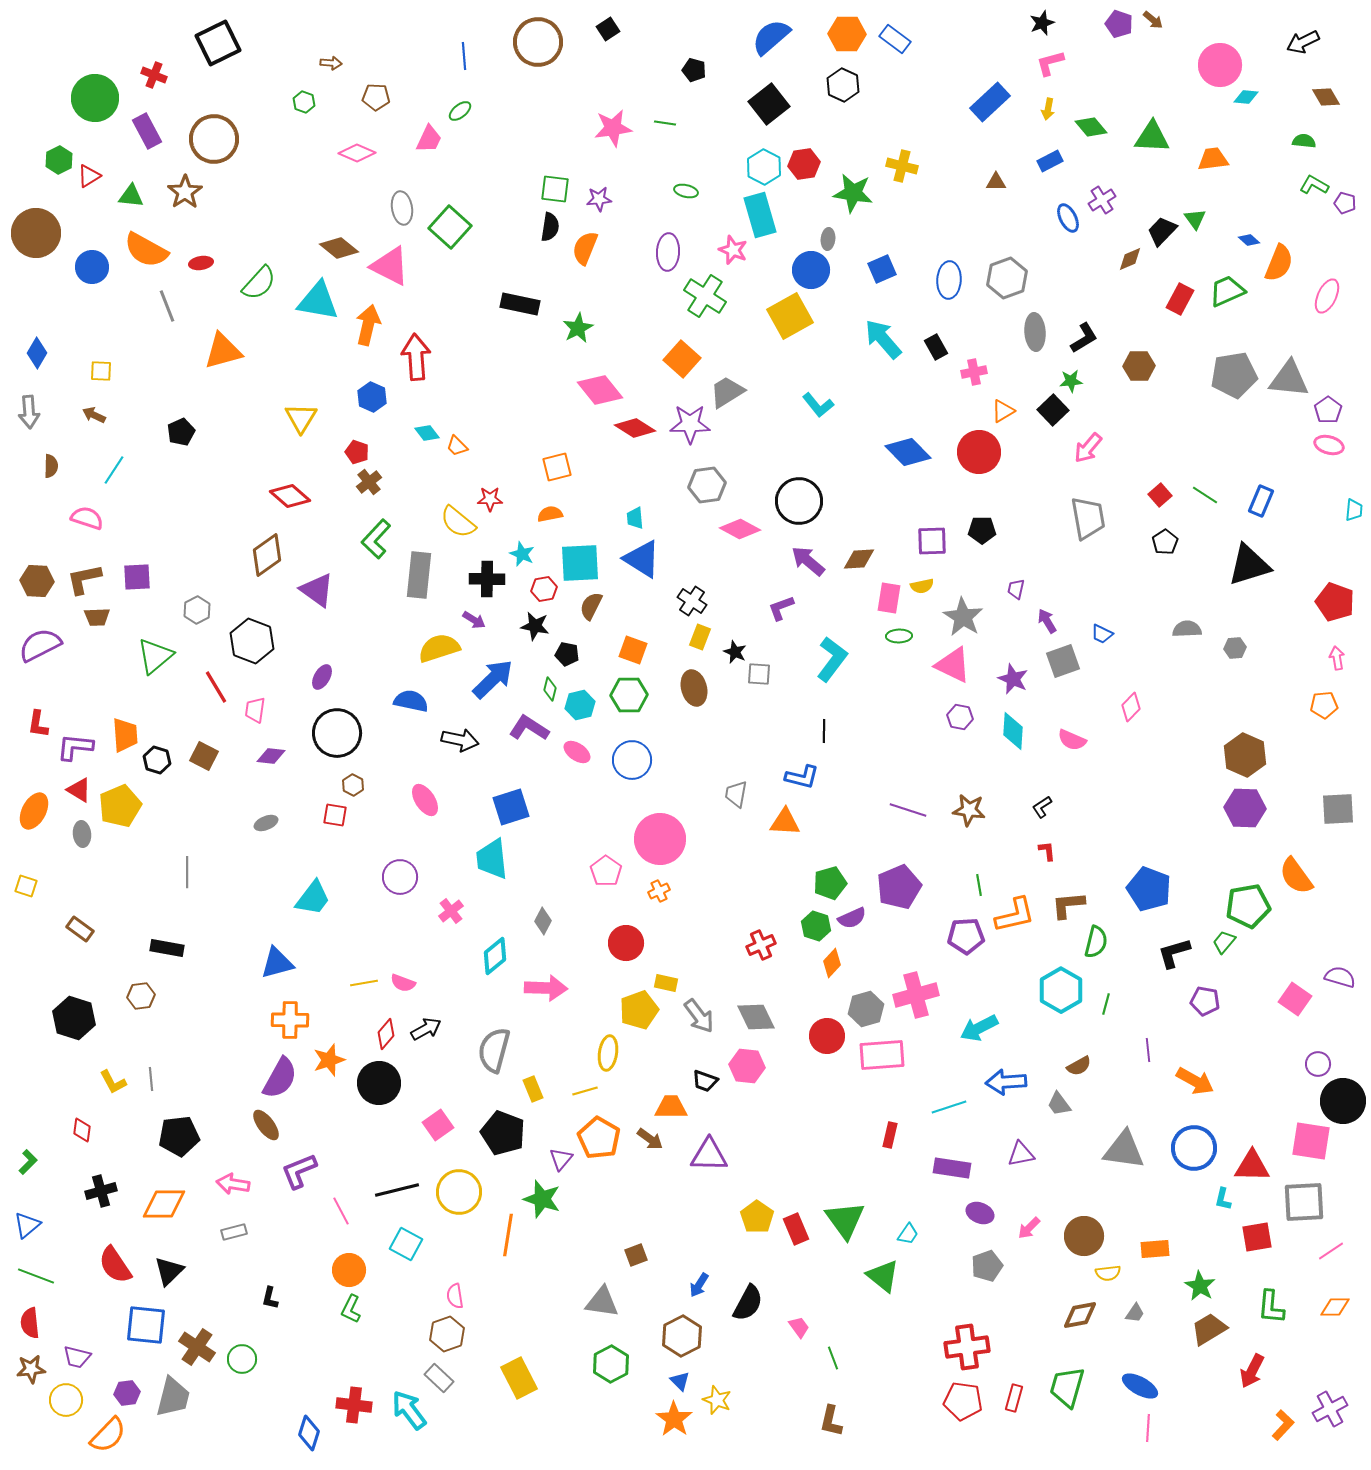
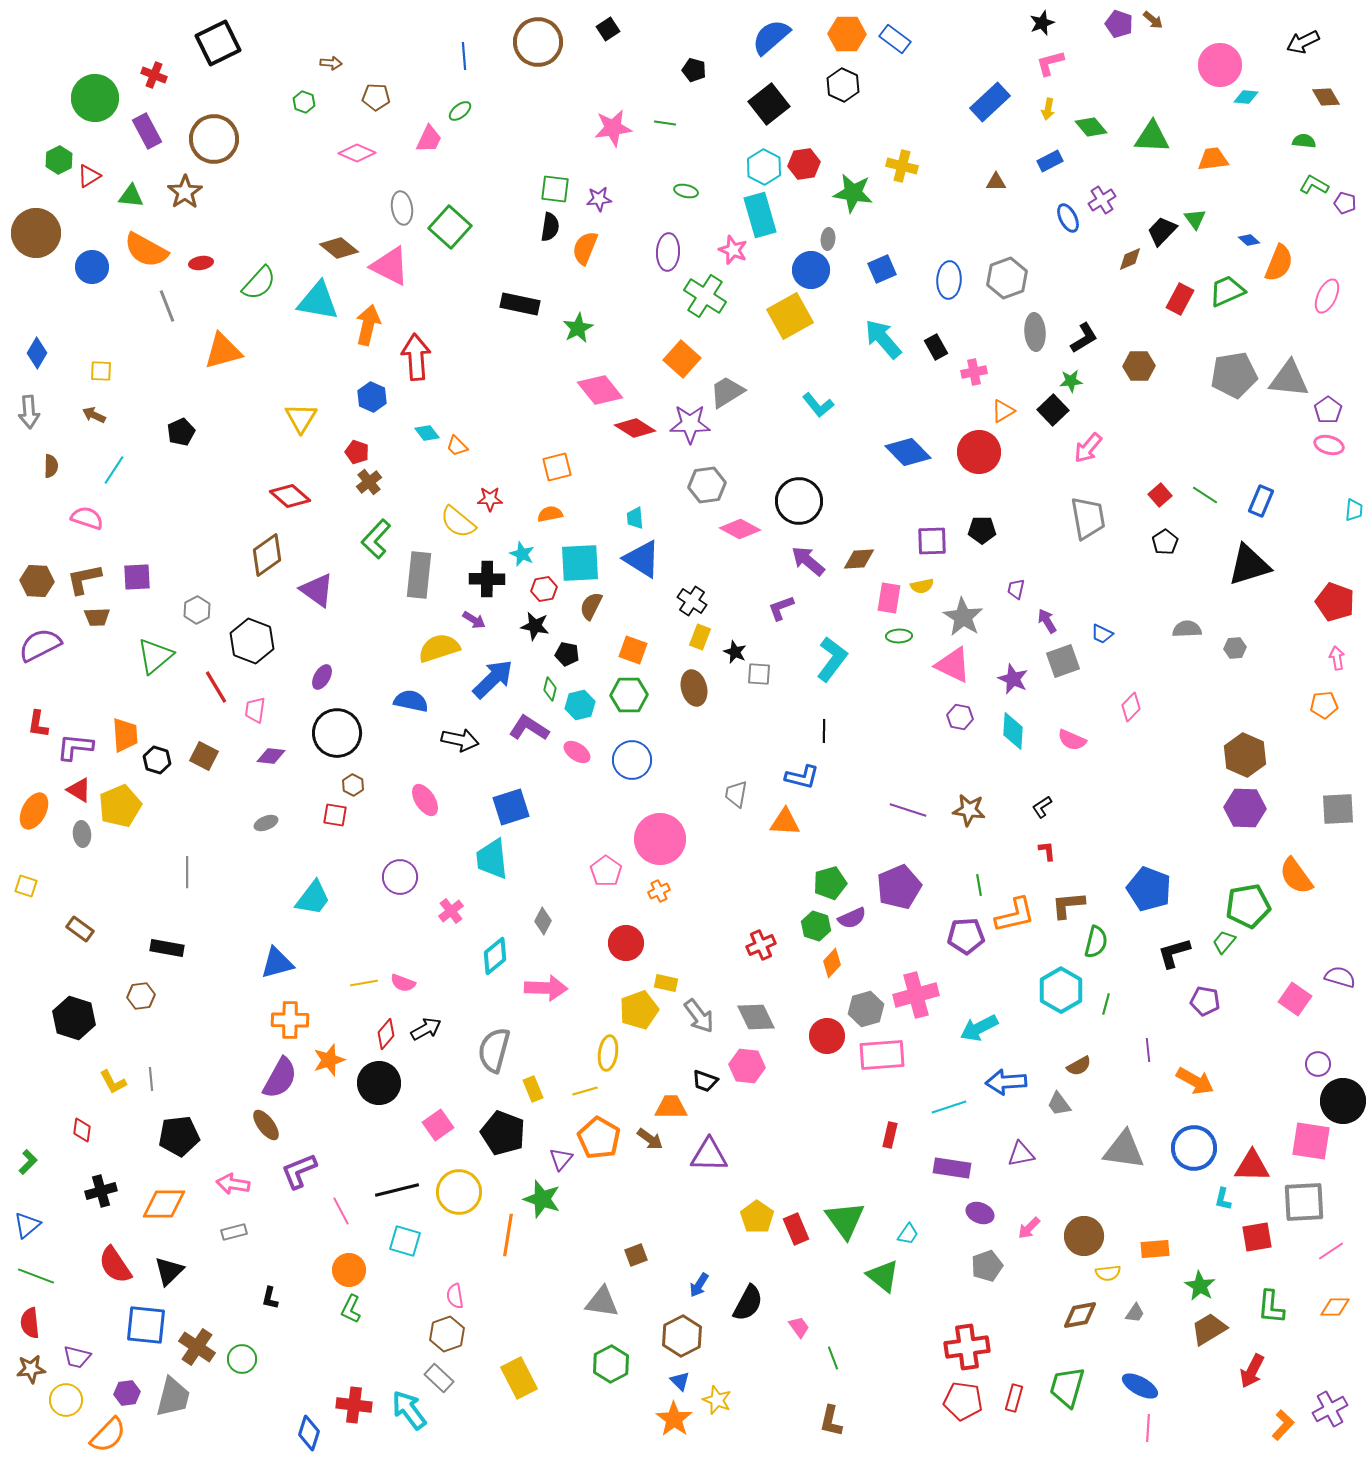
cyan square at (406, 1244): moved 1 px left, 3 px up; rotated 12 degrees counterclockwise
